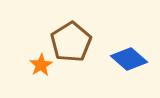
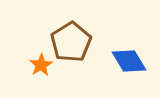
blue diamond: moved 2 px down; rotated 18 degrees clockwise
